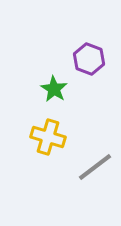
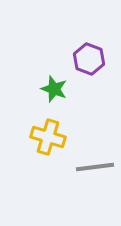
green star: rotated 12 degrees counterclockwise
gray line: rotated 30 degrees clockwise
